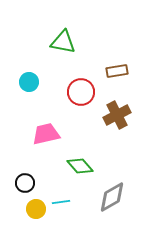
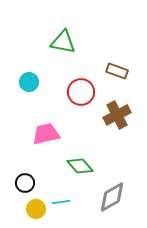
brown rectangle: rotated 30 degrees clockwise
